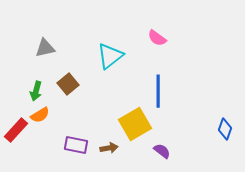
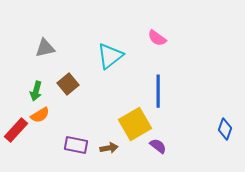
purple semicircle: moved 4 px left, 5 px up
